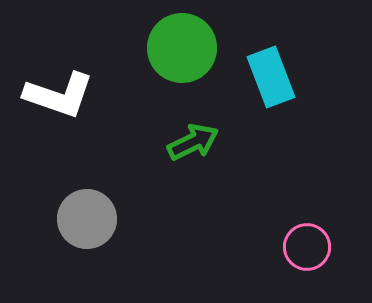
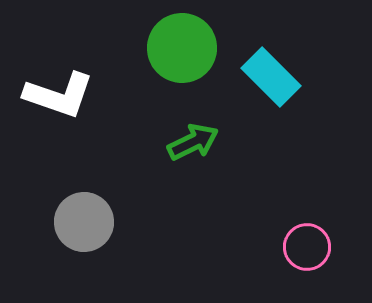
cyan rectangle: rotated 24 degrees counterclockwise
gray circle: moved 3 px left, 3 px down
